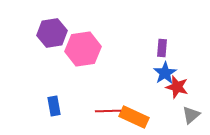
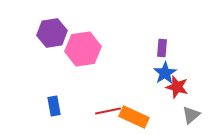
red line: rotated 10 degrees counterclockwise
